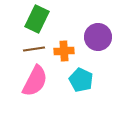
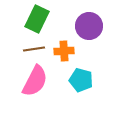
purple circle: moved 9 px left, 11 px up
cyan pentagon: rotated 10 degrees counterclockwise
